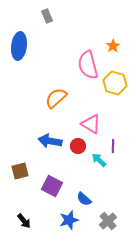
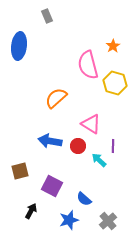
black arrow: moved 7 px right, 10 px up; rotated 112 degrees counterclockwise
